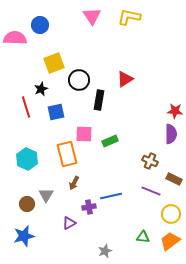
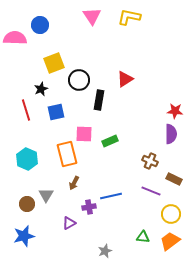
red line: moved 3 px down
